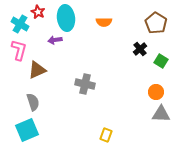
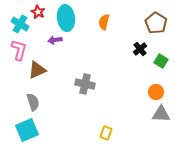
orange semicircle: rotated 105 degrees clockwise
yellow rectangle: moved 2 px up
